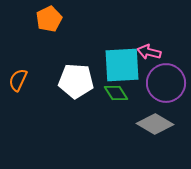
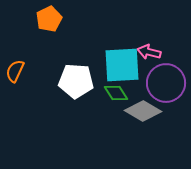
orange semicircle: moved 3 px left, 9 px up
gray diamond: moved 12 px left, 13 px up
